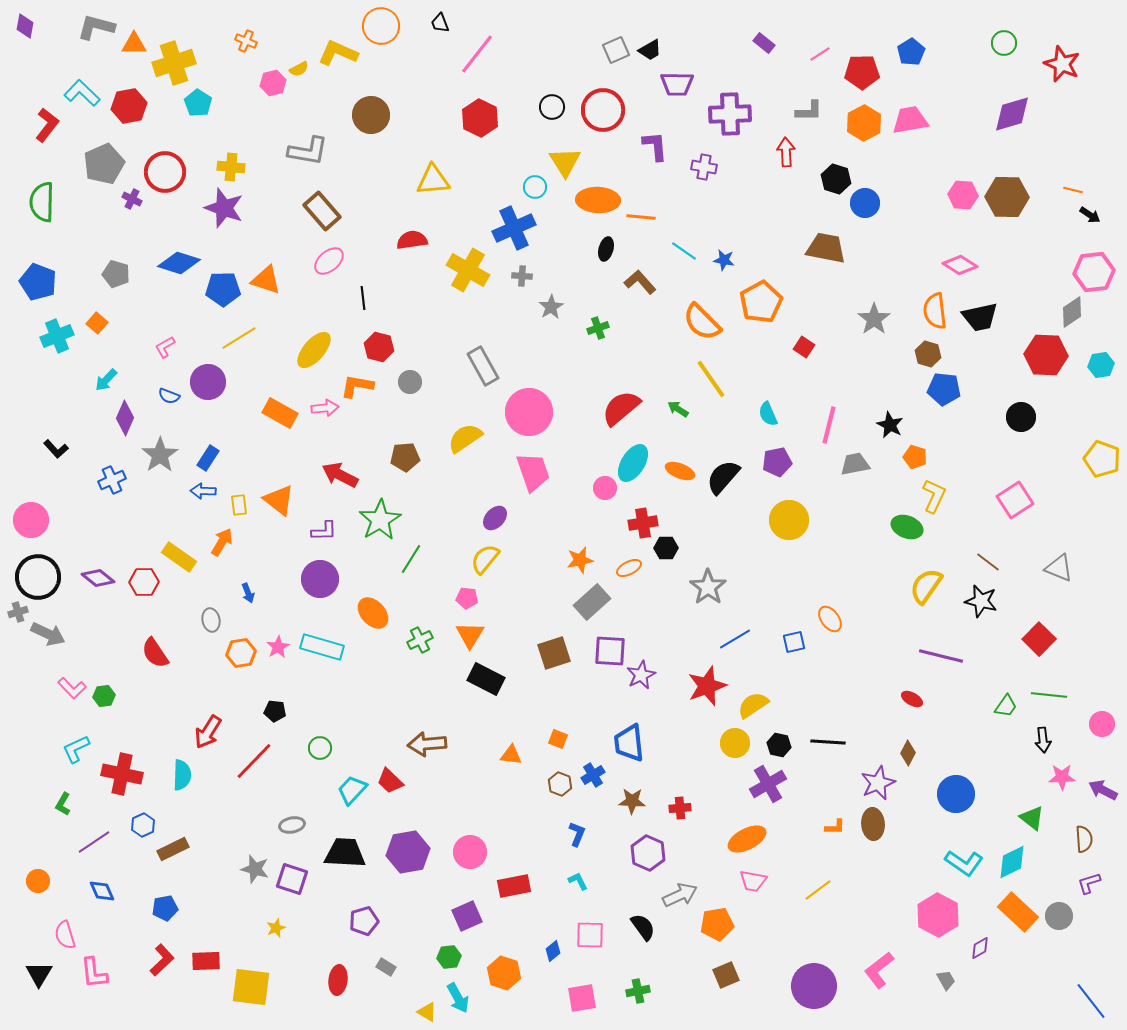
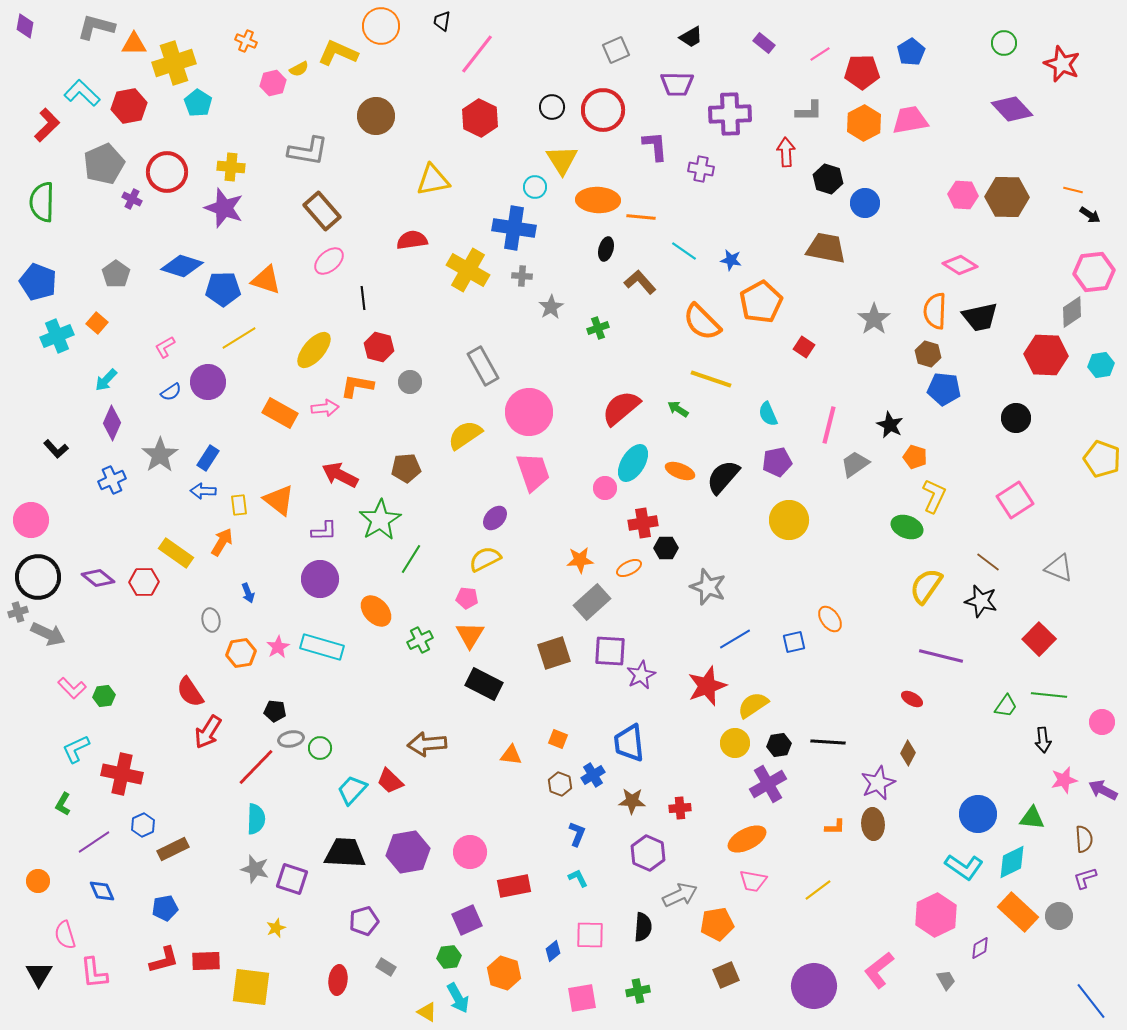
black trapezoid at (440, 23): moved 2 px right, 2 px up; rotated 30 degrees clockwise
black trapezoid at (650, 50): moved 41 px right, 13 px up
purple diamond at (1012, 114): moved 5 px up; rotated 63 degrees clockwise
brown circle at (371, 115): moved 5 px right, 1 px down
red L-shape at (47, 125): rotated 8 degrees clockwise
yellow triangle at (565, 162): moved 3 px left, 2 px up
purple cross at (704, 167): moved 3 px left, 2 px down
red circle at (165, 172): moved 2 px right
black hexagon at (836, 179): moved 8 px left
yellow triangle at (433, 180): rotated 6 degrees counterclockwise
blue cross at (514, 228): rotated 33 degrees clockwise
blue star at (724, 260): moved 7 px right
blue diamond at (179, 263): moved 3 px right, 3 px down
gray pentagon at (116, 274): rotated 20 degrees clockwise
orange semicircle at (935, 311): rotated 9 degrees clockwise
yellow line at (711, 379): rotated 36 degrees counterclockwise
blue semicircle at (169, 396): moved 2 px right, 4 px up; rotated 55 degrees counterclockwise
black circle at (1021, 417): moved 5 px left, 1 px down
purple diamond at (125, 418): moved 13 px left, 5 px down
yellow semicircle at (465, 438): moved 3 px up
brown pentagon at (405, 457): moved 1 px right, 11 px down
gray trapezoid at (855, 464): rotated 24 degrees counterclockwise
yellow rectangle at (179, 557): moved 3 px left, 4 px up
yellow semicircle at (485, 559): rotated 24 degrees clockwise
orange star at (580, 560): rotated 8 degrees clockwise
gray star at (708, 587): rotated 15 degrees counterclockwise
orange ellipse at (373, 613): moved 3 px right, 2 px up
red semicircle at (155, 653): moved 35 px right, 39 px down
black rectangle at (486, 679): moved 2 px left, 5 px down
pink circle at (1102, 724): moved 2 px up
black hexagon at (779, 745): rotated 20 degrees counterclockwise
red line at (254, 761): moved 2 px right, 6 px down
cyan semicircle at (182, 775): moved 74 px right, 44 px down
pink star at (1062, 777): moved 2 px right, 3 px down; rotated 12 degrees counterclockwise
blue circle at (956, 794): moved 22 px right, 20 px down
green triangle at (1032, 818): rotated 32 degrees counterclockwise
gray ellipse at (292, 825): moved 1 px left, 86 px up
cyan L-shape at (964, 863): moved 4 px down
cyan L-shape at (578, 881): moved 3 px up
purple L-shape at (1089, 883): moved 4 px left, 5 px up
pink hexagon at (938, 915): moved 2 px left; rotated 6 degrees clockwise
purple square at (467, 916): moved 4 px down
black semicircle at (643, 927): rotated 40 degrees clockwise
red L-shape at (162, 960): moved 2 px right; rotated 28 degrees clockwise
